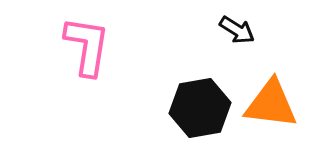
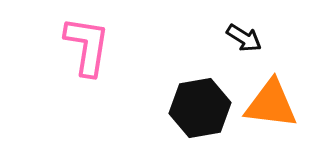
black arrow: moved 7 px right, 8 px down
